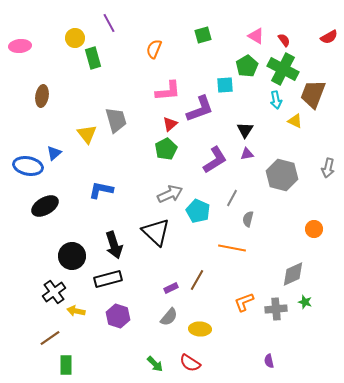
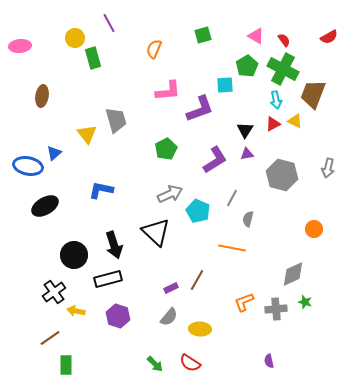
red triangle at (170, 124): moved 103 px right; rotated 14 degrees clockwise
black circle at (72, 256): moved 2 px right, 1 px up
